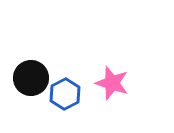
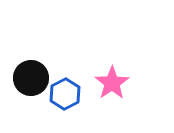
pink star: rotated 20 degrees clockwise
